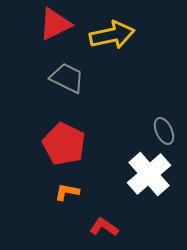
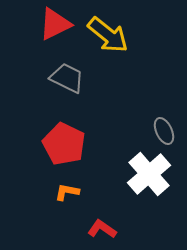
yellow arrow: moved 4 px left; rotated 51 degrees clockwise
red L-shape: moved 2 px left, 2 px down
